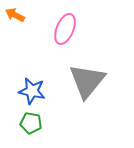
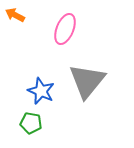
blue star: moved 9 px right; rotated 12 degrees clockwise
